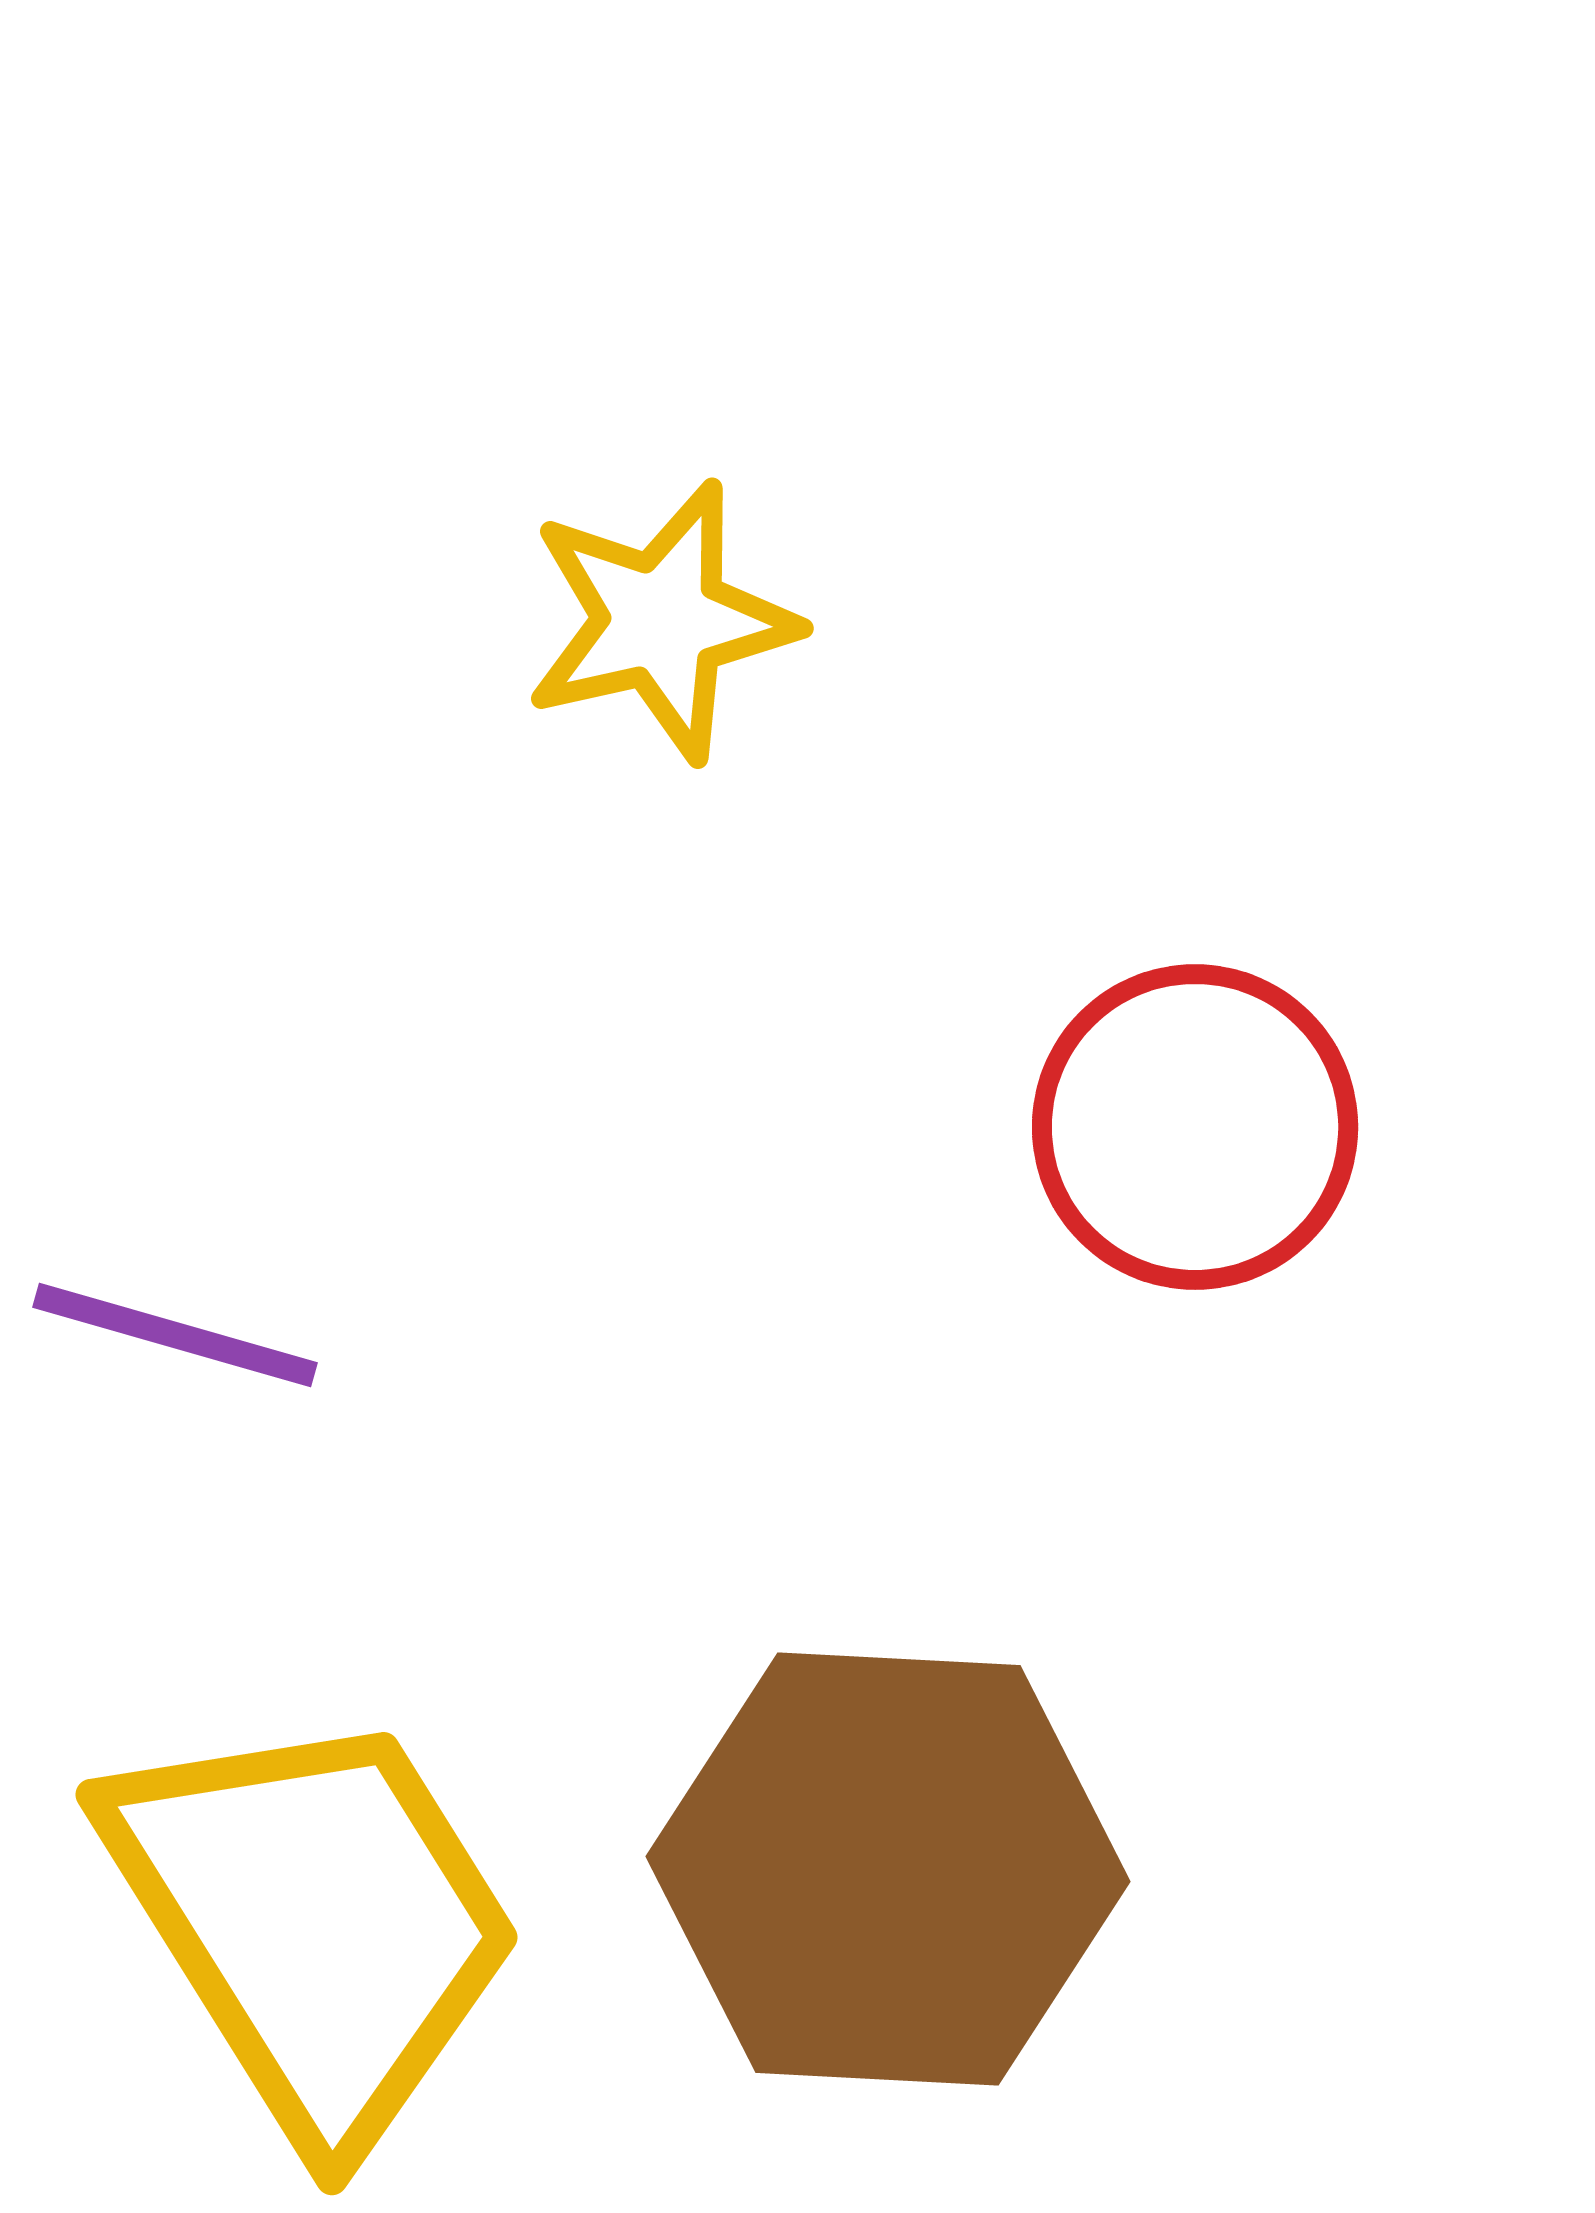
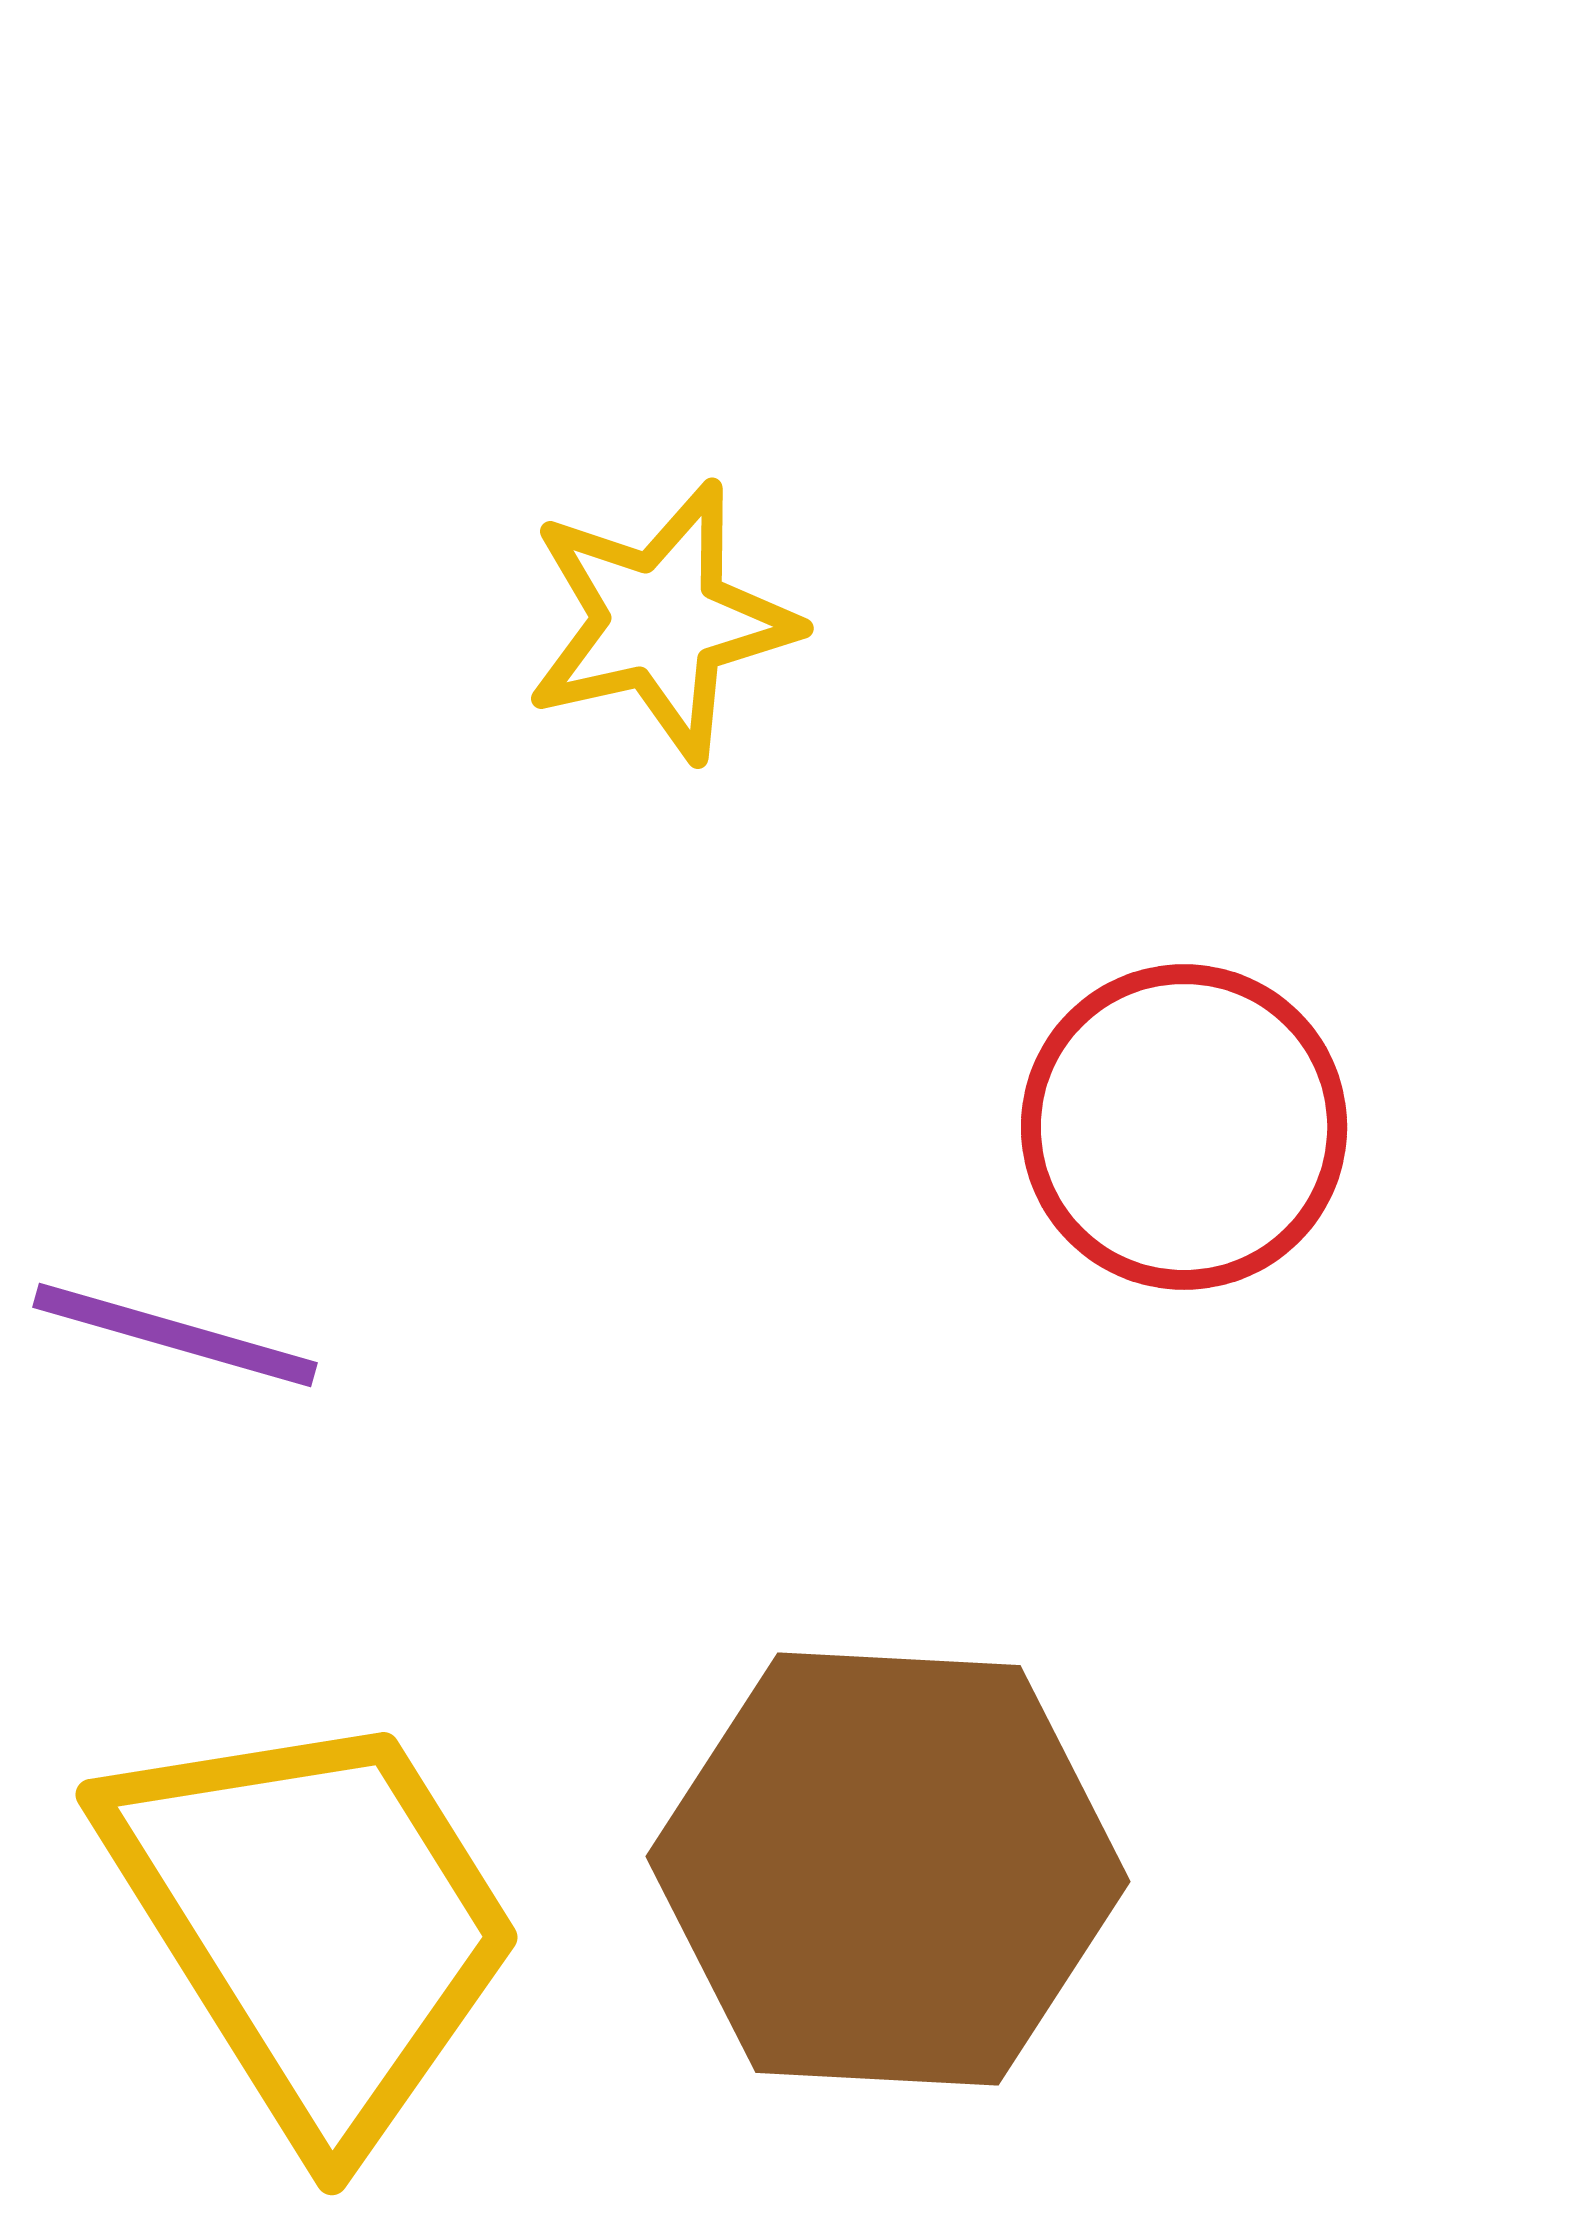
red circle: moved 11 px left
